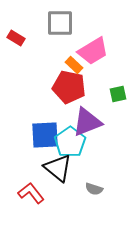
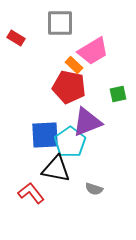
black triangle: moved 2 px left, 1 px down; rotated 28 degrees counterclockwise
